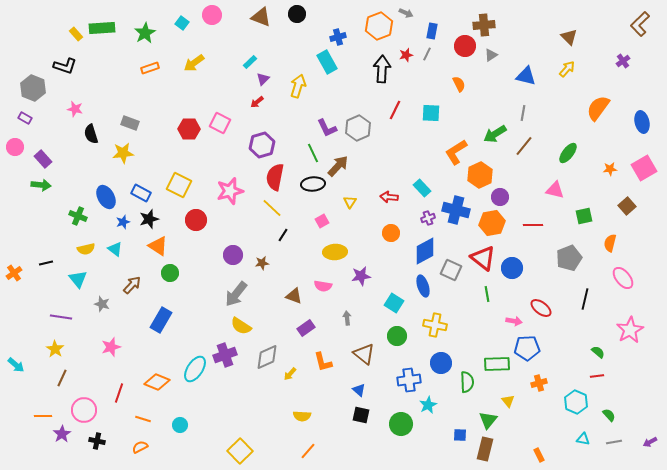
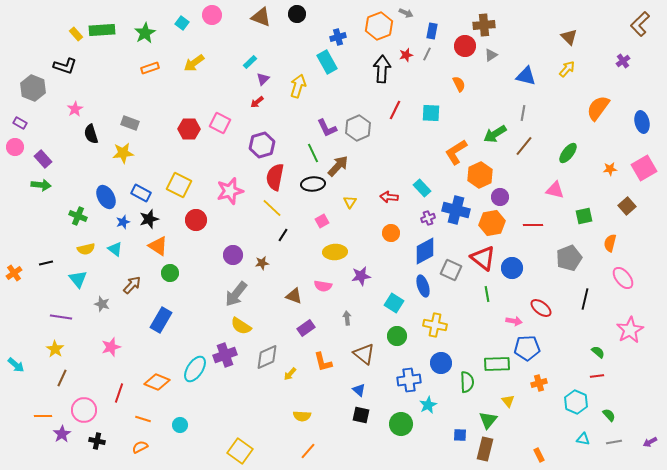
green rectangle at (102, 28): moved 2 px down
pink star at (75, 109): rotated 28 degrees clockwise
purple rectangle at (25, 118): moved 5 px left, 5 px down
yellow square at (240, 451): rotated 10 degrees counterclockwise
